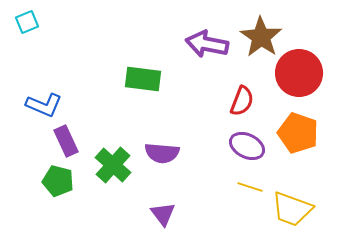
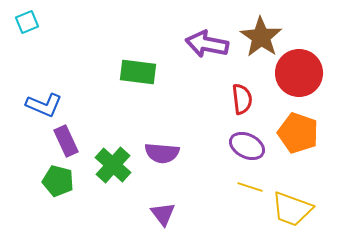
green rectangle: moved 5 px left, 7 px up
red semicircle: moved 2 px up; rotated 28 degrees counterclockwise
